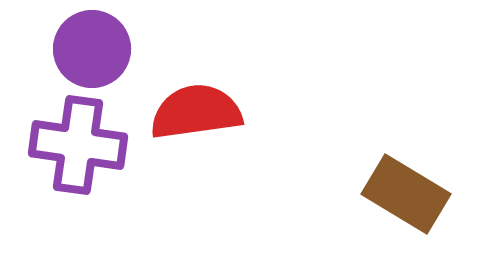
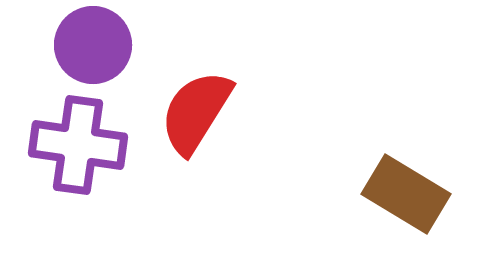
purple circle: moved 1 px right, 4 px up
red semicircle: rotated 50 degrees counterclockwise
